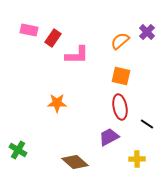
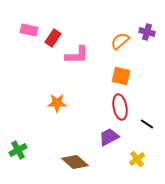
purple cross: rotated 28 degrees counterclockwise
green cross: rotated 30 degrees clockwise
yellow cross: rotated 35 degrees counterclockwise
